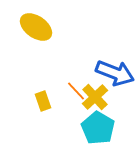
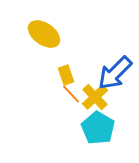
yellow ellipse: moved 8 px right, 7 px down
blue arrow: rotated 114 degrees clockwise
orange line: moved 5 px left, 3 px down
yellow rectangle: moved 23 px right, 26 px up
